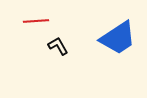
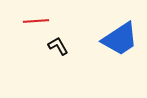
blue trapezoid: moved 2 px right, 1 px down
